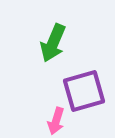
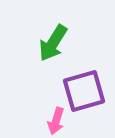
green arrow: rotated 9 degrees clockwise
